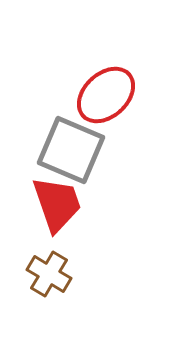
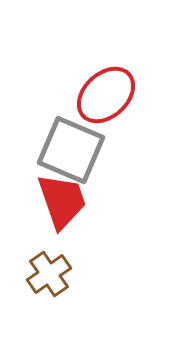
red trapezoid: moved 5 px right, 3 px up
brown cross: rotated 24 degrees clockwise
